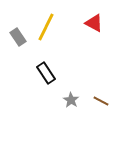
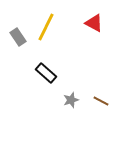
black rectangle: rotated 15 degrees counterclockwise
gray star: rotated 21 degrees clockwise
